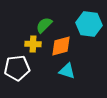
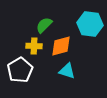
cyan hexagon: moved 1 px right
yellow cross: moved 1 px right, 2 px down
white pentagon: moved 3 px right, 2 px down; rotated 25 degrees counterclockwise
